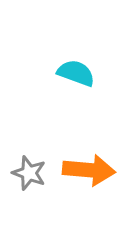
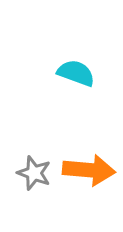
gray star: moved 5 px right
